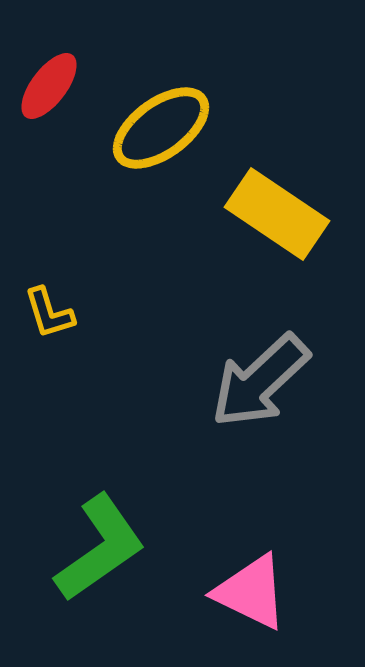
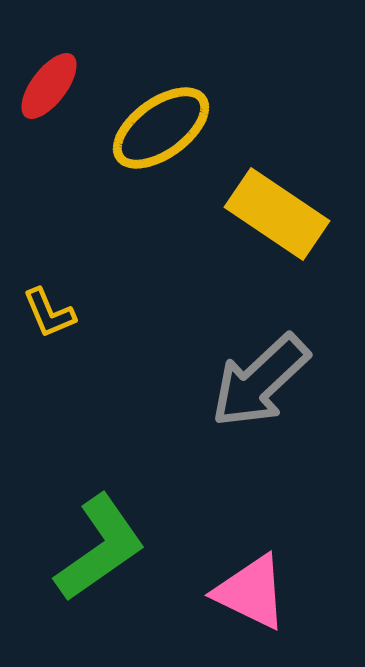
yellow L-shape: rotated 6 degrees counterclockwise
